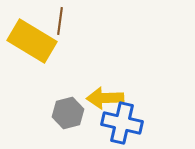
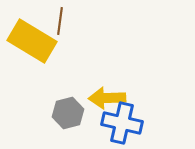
yellow arrow: moved 2 px right
